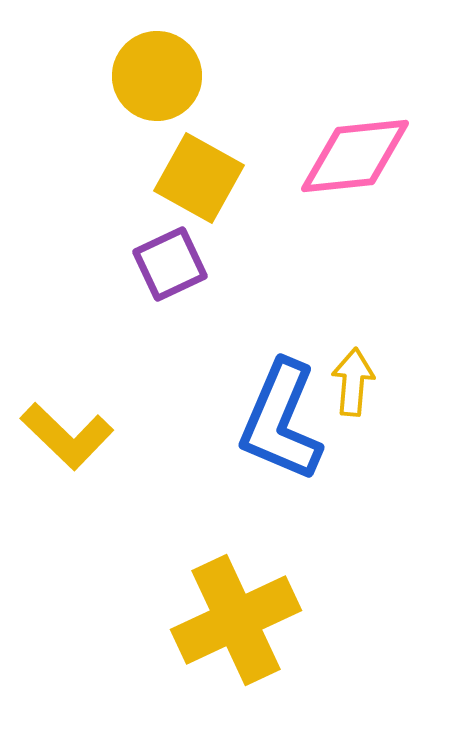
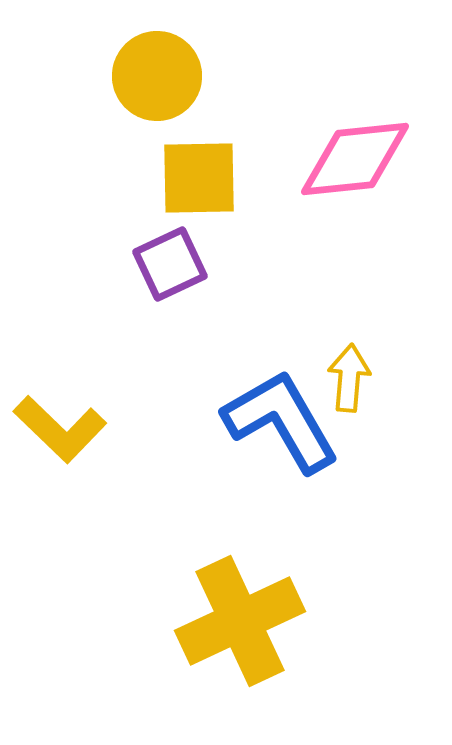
pink diamond: moved 3 px down
yellow square: rotated 30 degrees counterclockwise
yellow arrow: moved 4 px left, 4 px up
blue L-shape: rotated 127 degrees clockwise
yellow L-shape: moved 7 px left, 7 px up
yellow cross: moved 4 px right, 1 px down
